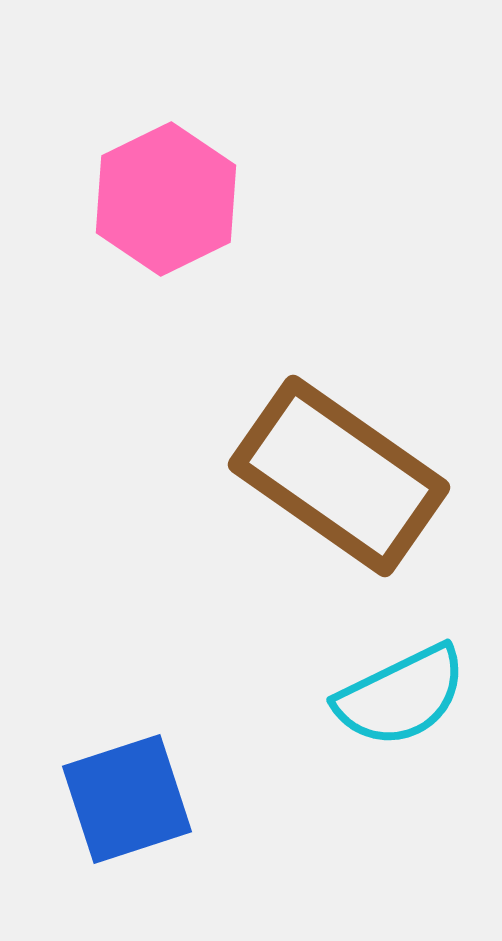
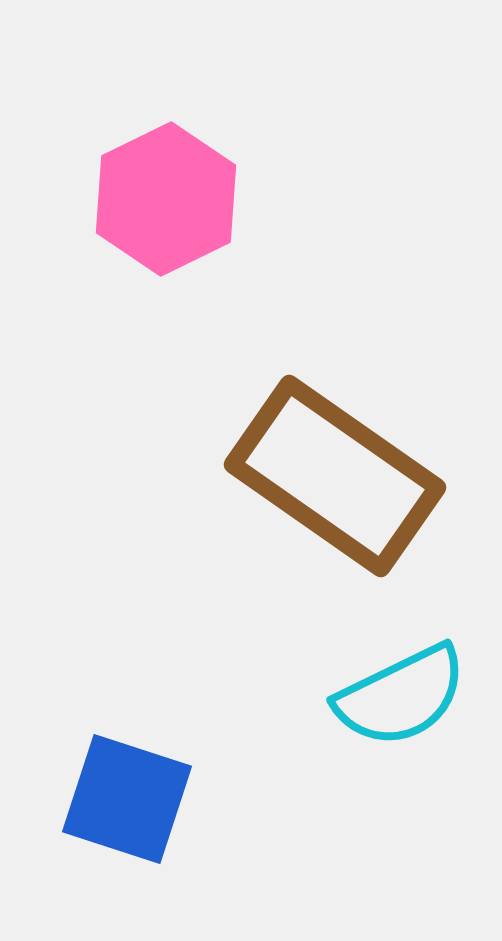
brown rectangle: moved 4 px left
blue square: rotated 36 degrees clockwise
